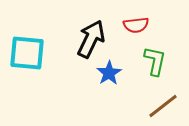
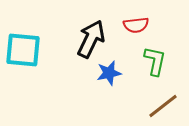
cyan square: moved 4 px left, 3 px up
blue star: rotated 20 degrees clockwise
